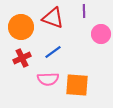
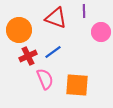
red triangle: moved 3 px right
orange circle: moved 2 px left, 3 px down
pink circle: moved 2 px up
red cross: moved 6 px right, 2 px up
pink semicircle: moved 3 px left; rotated 110 degrees counterclockwise
